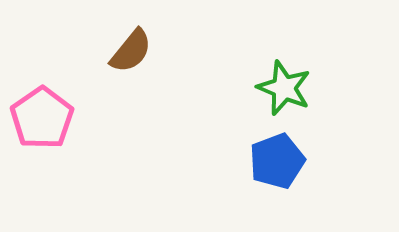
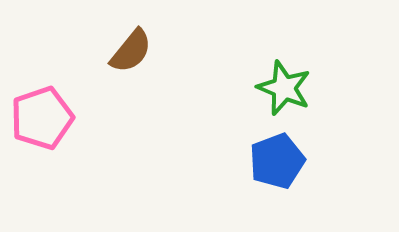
pink pentagon: rotated 16 degrees clockwise
